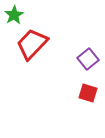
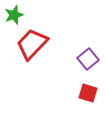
green star: rotated 12 degrees clockwise
